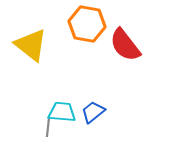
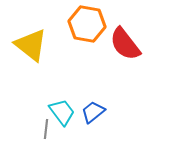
red semicircle: moved 1 px up
cyan trapezoid: rotated 48 degrees clockwise
gray line: moved 2 px left, 2 px down
